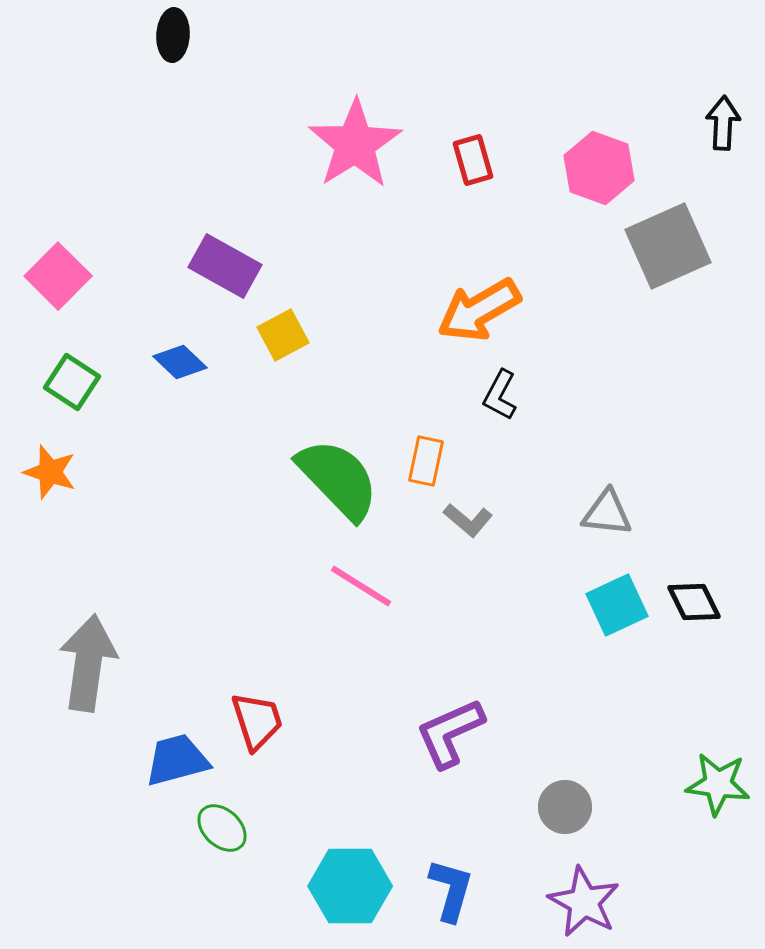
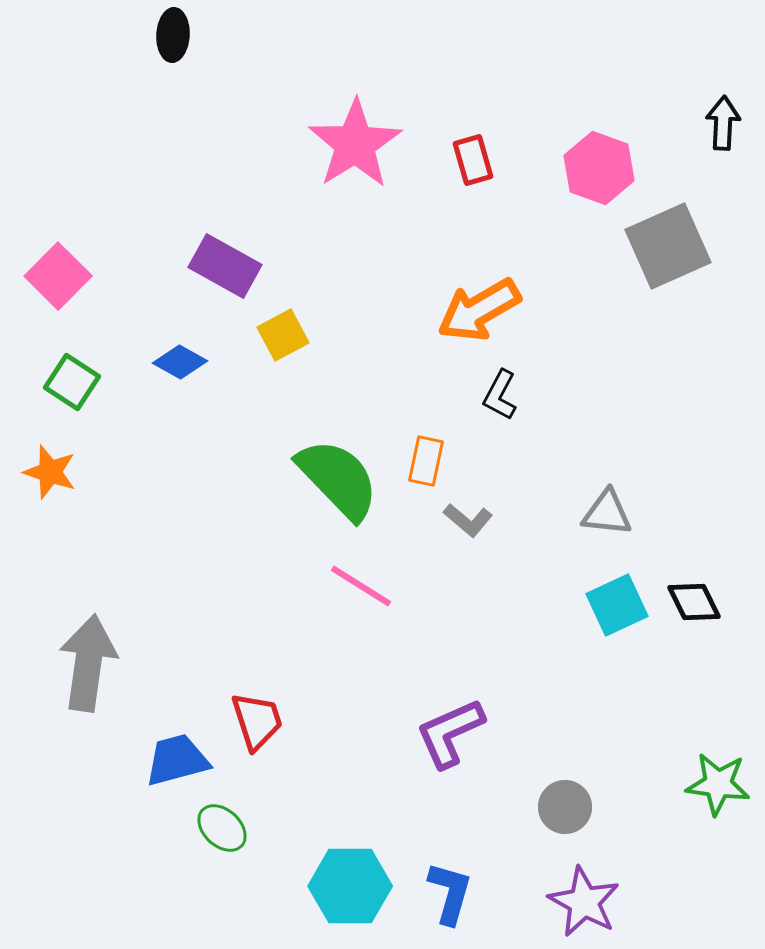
blue diamond: rotated 14 degrees counterclockwise
blue L-shape: moved 1 px left, 3 px down
